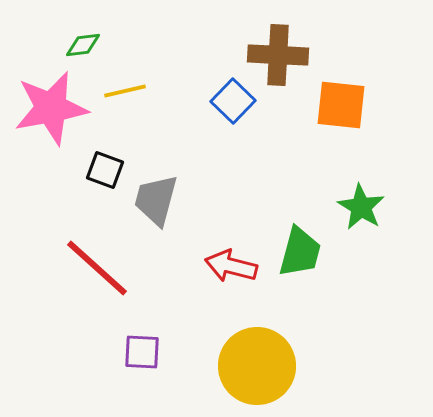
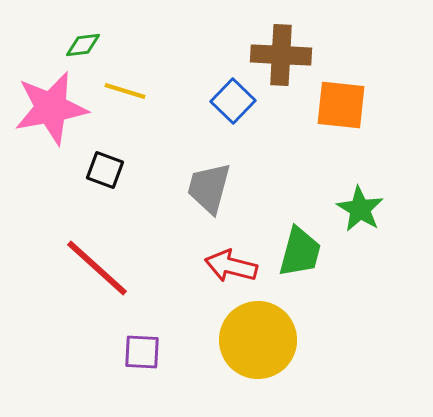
brown cross: moved 3 px right
yellow line: rotated 30 degrees clockwise
gray trapezoid: moved 53 px right, 12 px up
green star: moved 1 px left, 2 px down
yellow circle: moved 1 px right, 26 px up
